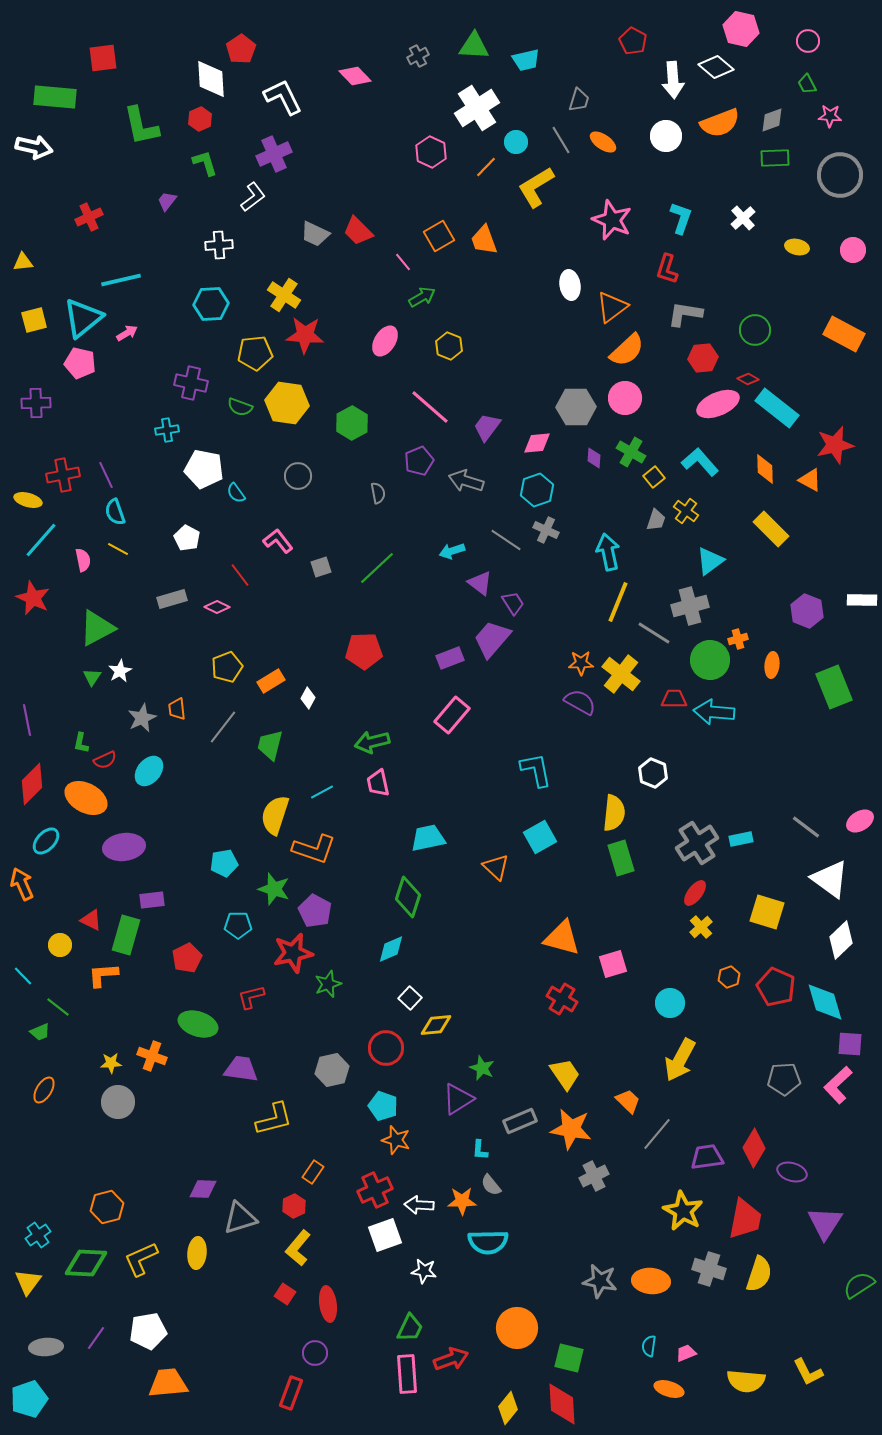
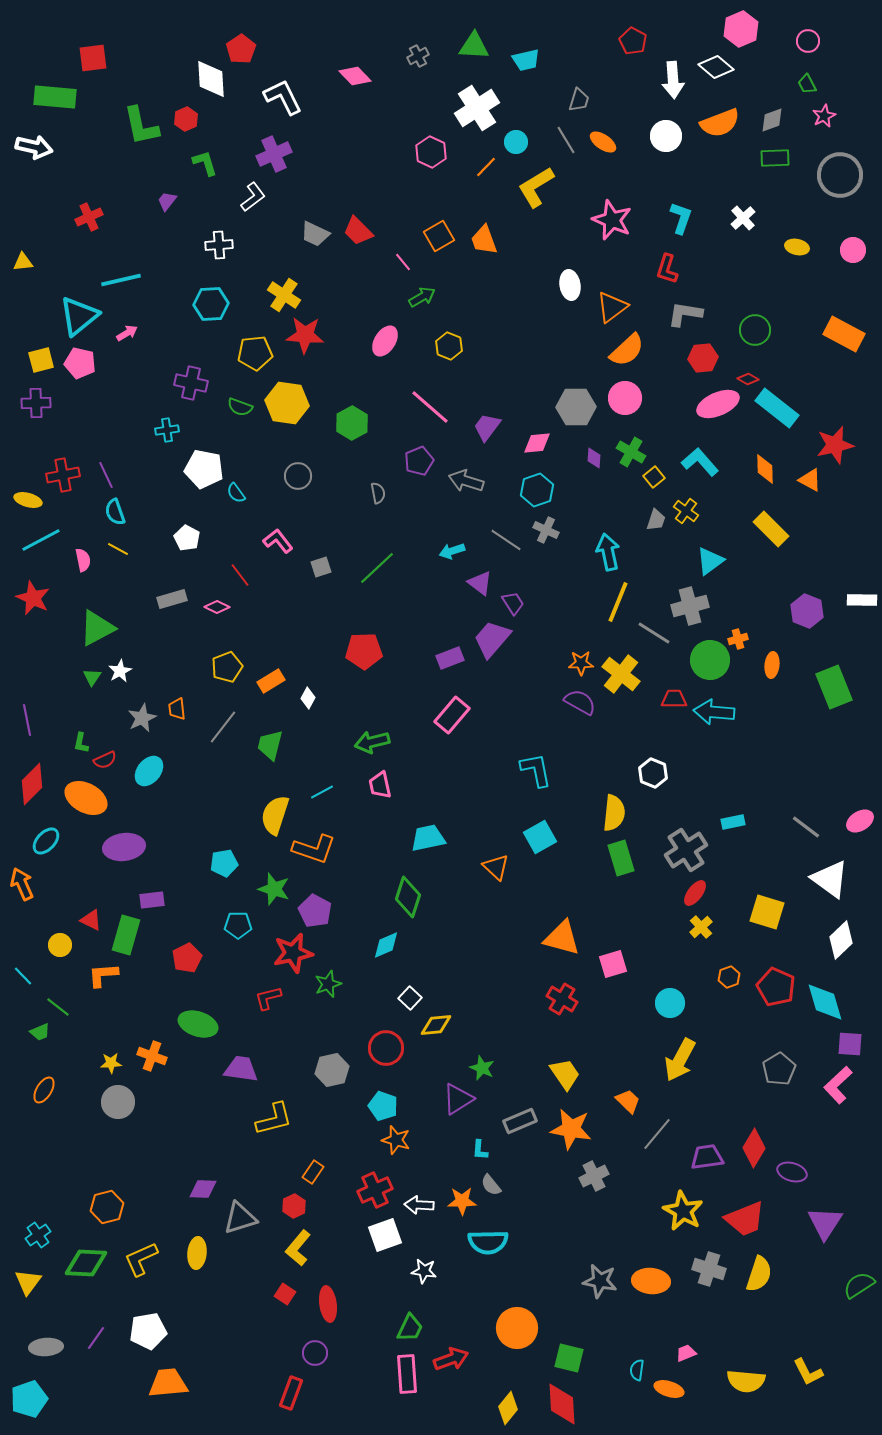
pink hexagon at (741, 29): rotated 24 degrees clockwise
red square at (103, 58): moved 10 px left
pink star at (830, 116): moved 6 px left; rotated 30 degrees counterclockwise
red hexagon at (200, 119): moved 14 px left
gray line at (561, 140): moved 5 px right
cyan triangle at (83, 318): moved 4 px left, 2 px up
yellow square at (34, 320): moved 7 px right, 40 px down
cyan line at (41, 540): rotated 21 degrees clockwise
pink trapezoid at (378, 783): moved 2 px right, 2 px down
cyan rectangle at (741, 839): moved 8 px left, 17 px up
gray cross at (697, 843): moved 11 px left, 7 px down
cyan diamond at (391, 949): moved 5 px left, 4 px up
red L-shape at (251, 997): moved 17 px right, 1 px down
gray pentagon at (784, 1079): moved 5 px left, 10 px up; rotated 28 degrees counterclockwise
red trapezoid at (745, 1219): rotated 57 degrees clockwise
cyan semicircle at (649, 1346): moved 12 px left, 24 px down
